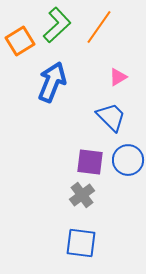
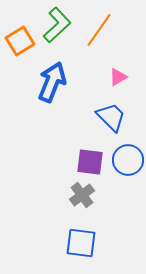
orange line: moved 3 px down
